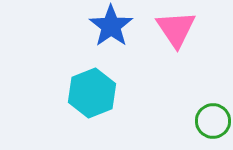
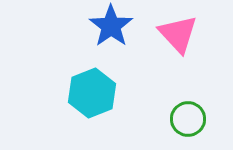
pink triangle: moved 2 px right, 5 px down; rotated 9 degrees counterclockwise
green circle: moved 25 px left, 2 px up
